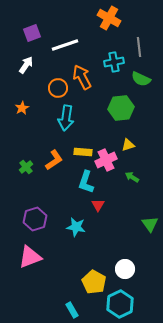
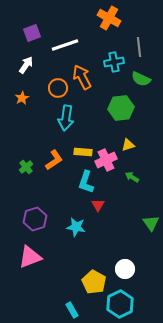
orange star: moved 10 px up
green triangle: moved 1 px right, 1 px up
